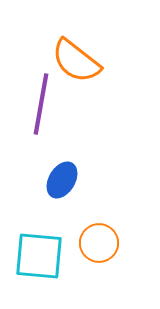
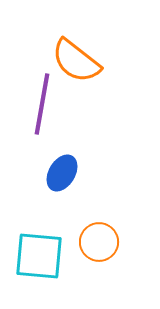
purple line: moved 1 px right
blue ellipse: moved 7 px up
orange circle: moved 1 px up
